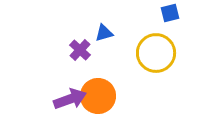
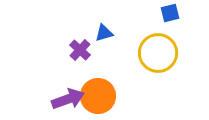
yellow circle: moved 2 px right
purple arrow: moved 2 px left
